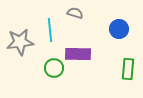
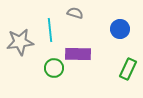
blue circle: moved 1 px right
green rectangle: rotated 20 degrees clockwise
